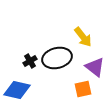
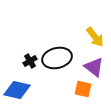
yellow arrow: moved 12 px right
purple triangle: moved 1 px left
orange square: rotated 24 degrees clockwise
